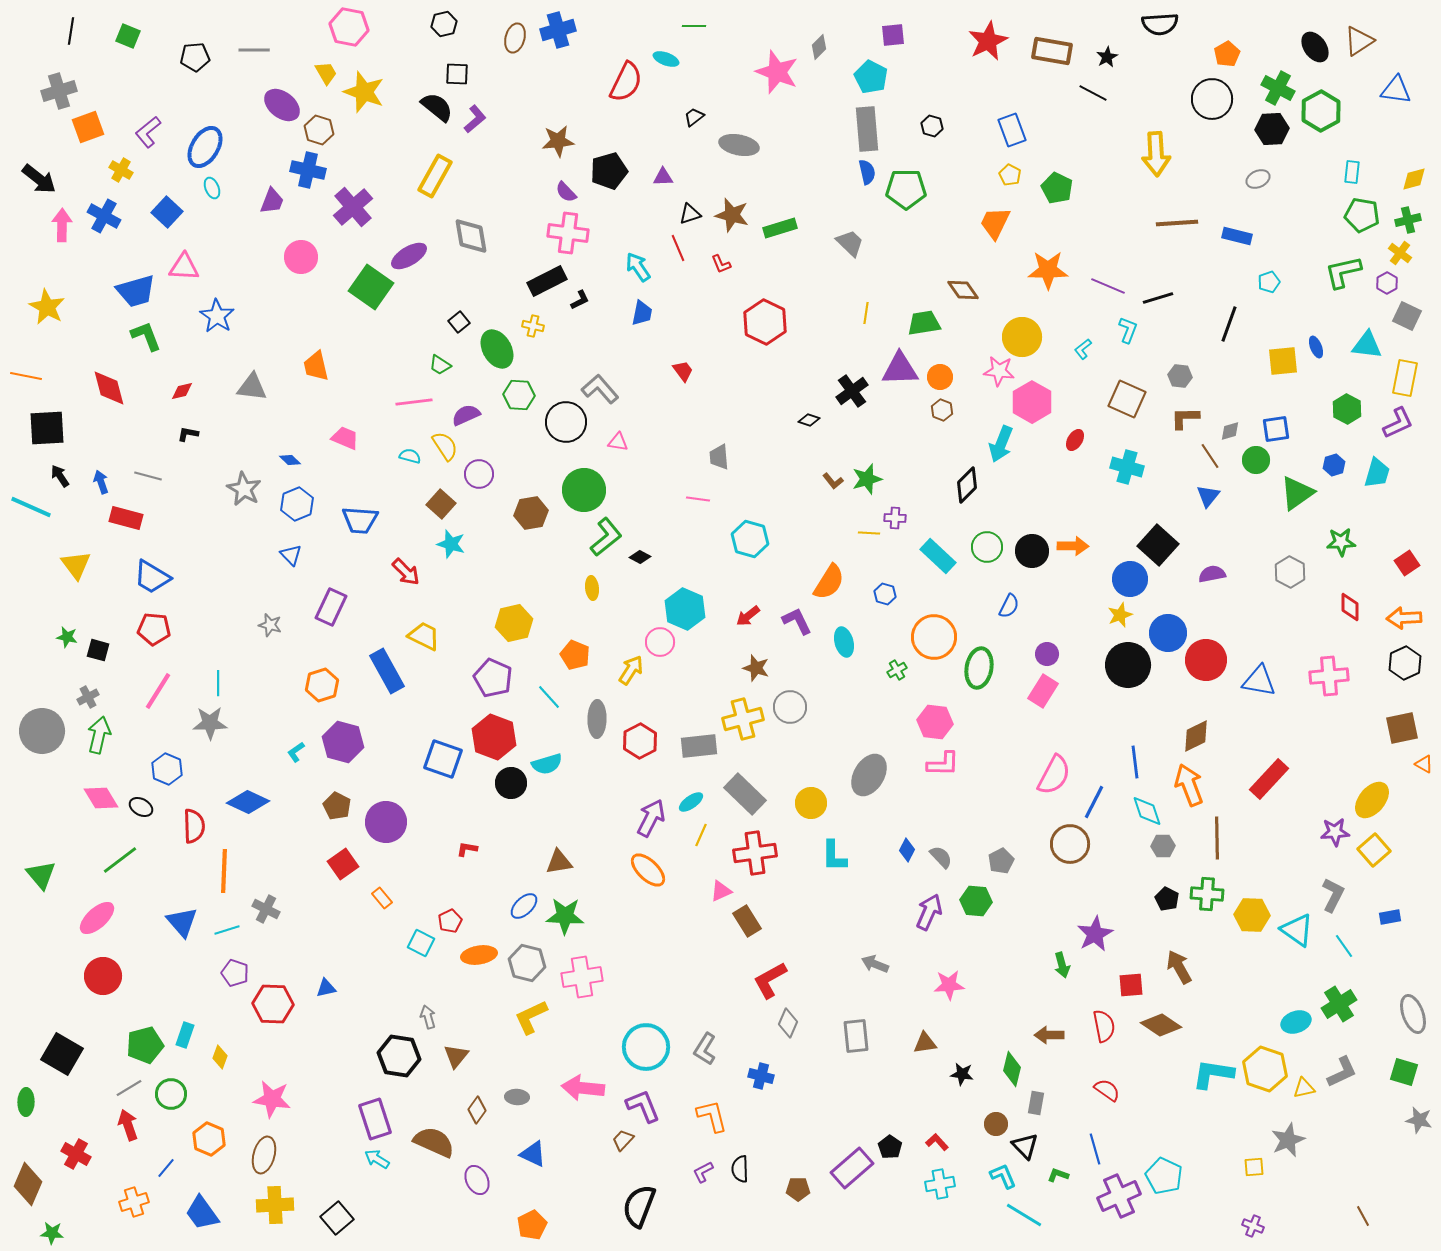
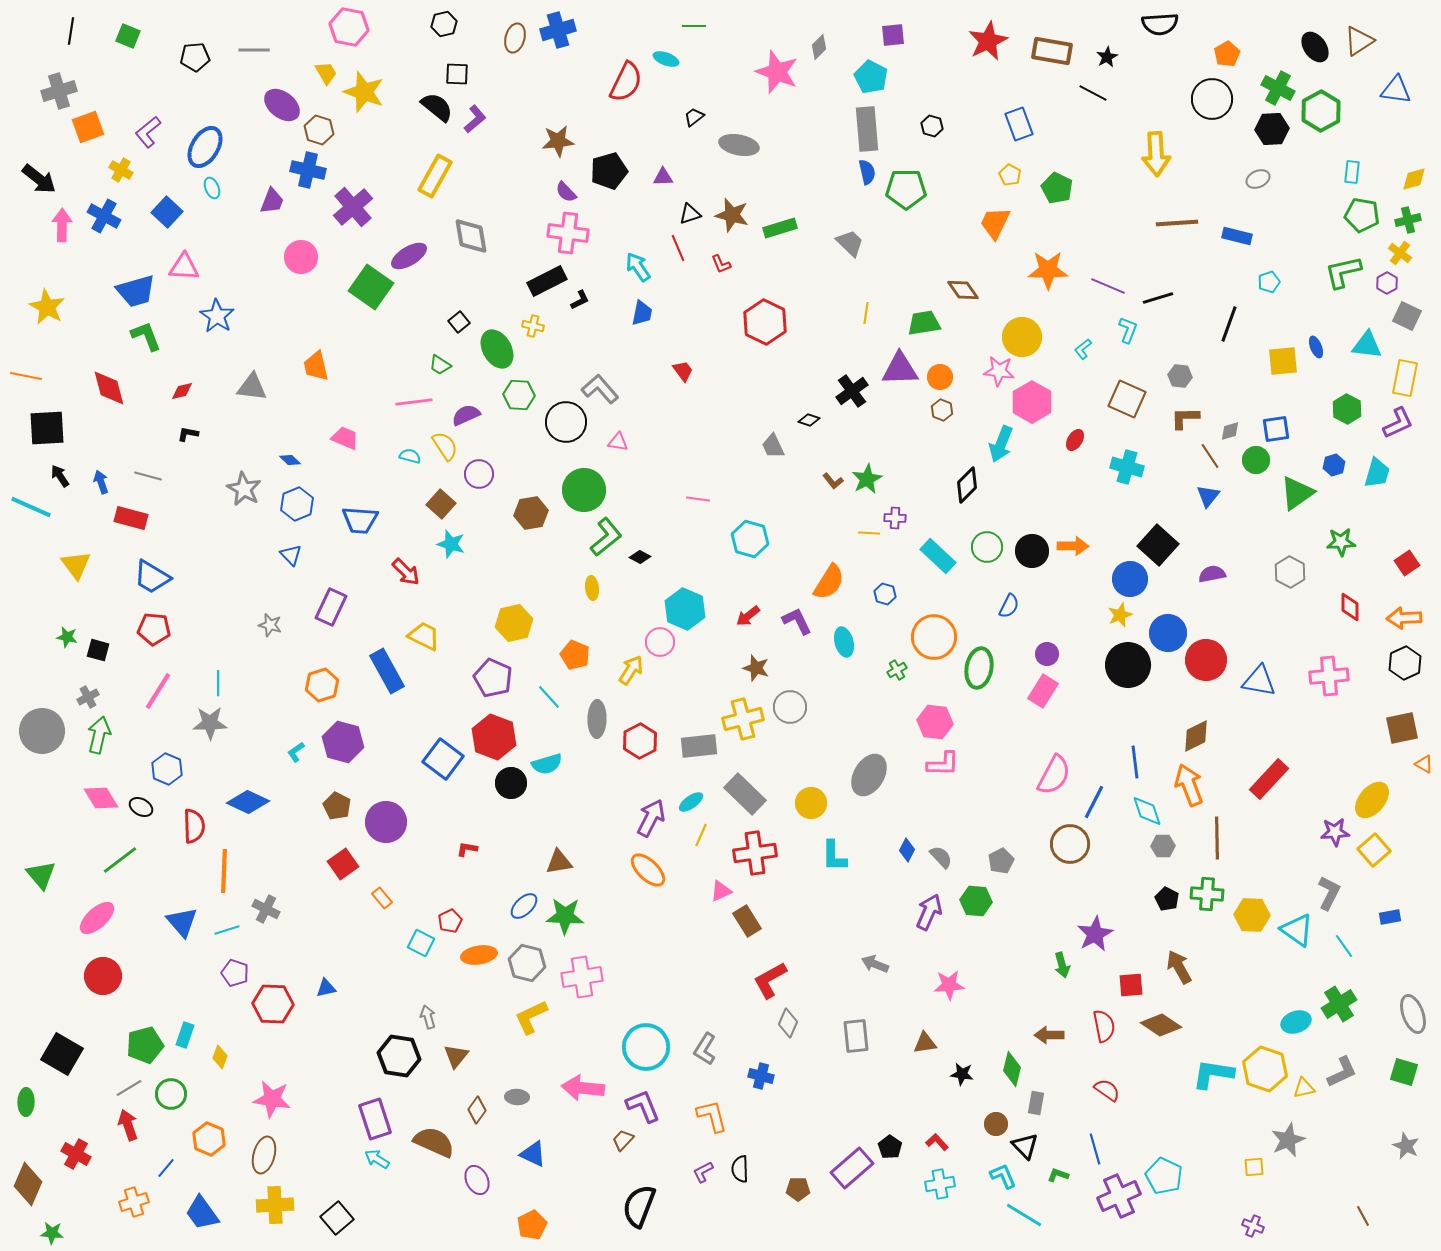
blue rectangle at (1012, 130): moved 7 px right, 6 px up
gray trapezoid at (719, 457): moved 54 px right, 11 px up; rotated 20 degrees counterclockwise
green star at (867, 479): rotated 12 degrees counterclockwise
red rectangle at (126, 518): moved 5 px right
blue square at (443, 759): rotated 18 degrees clockwise
gray L-shape at (1333, 895): moved 4 px left, 2 px up
gray star at (1419, 1120): moved 13 px left, 26 px down; rotated 12 degrees clockwise
